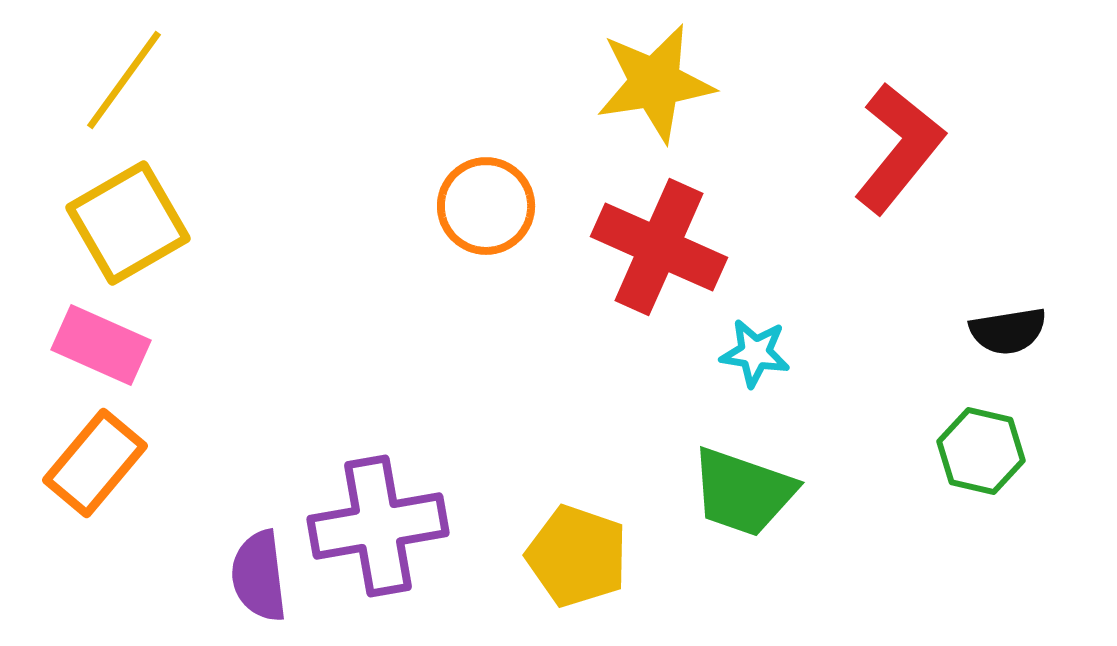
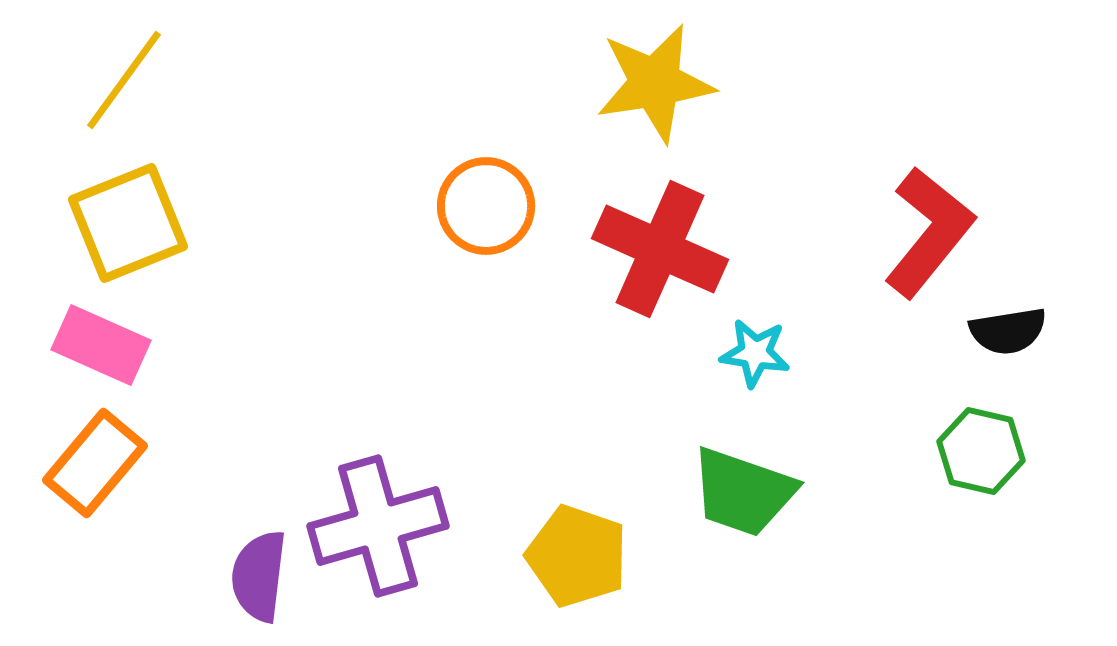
red L-shape: moved 30 px right, 84 px down
yellow square: rotated 8 degrees clockwise
red cross: moved 1 px right, 2 px down
purple cross: rotated 6 degrees counterclockwise
purple semicircle: rotated 14 degrees clockwise
